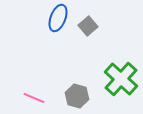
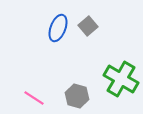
blue ellipse: moved 10 px down
green cross: rotated 12 degrees counterclockwise
pink line: rotated 10 degrees clockwise
